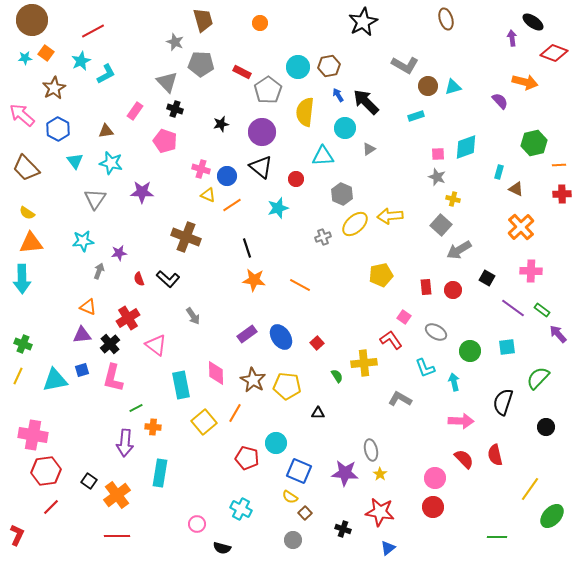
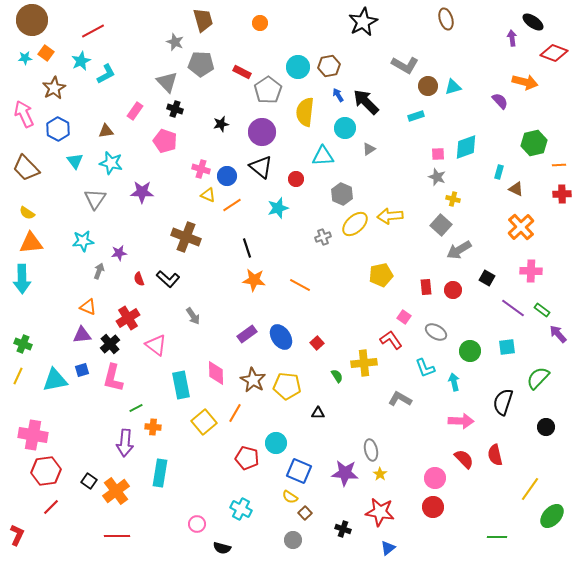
pink arrow at (22, 115): moved 2 px right, 1 px up; rotated 24 degrees clockwise
orange cross at (117, 495): moved 1 px left, 4 px up
